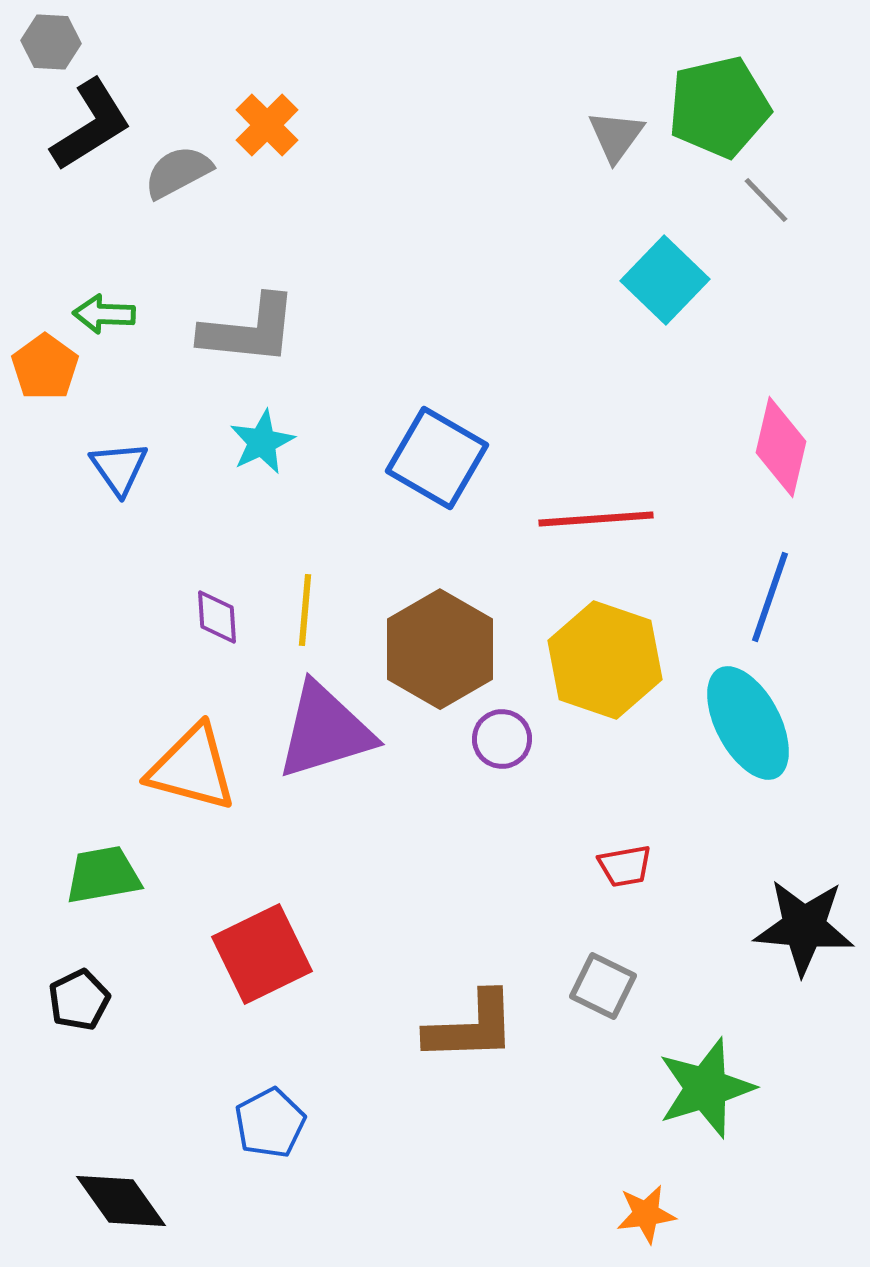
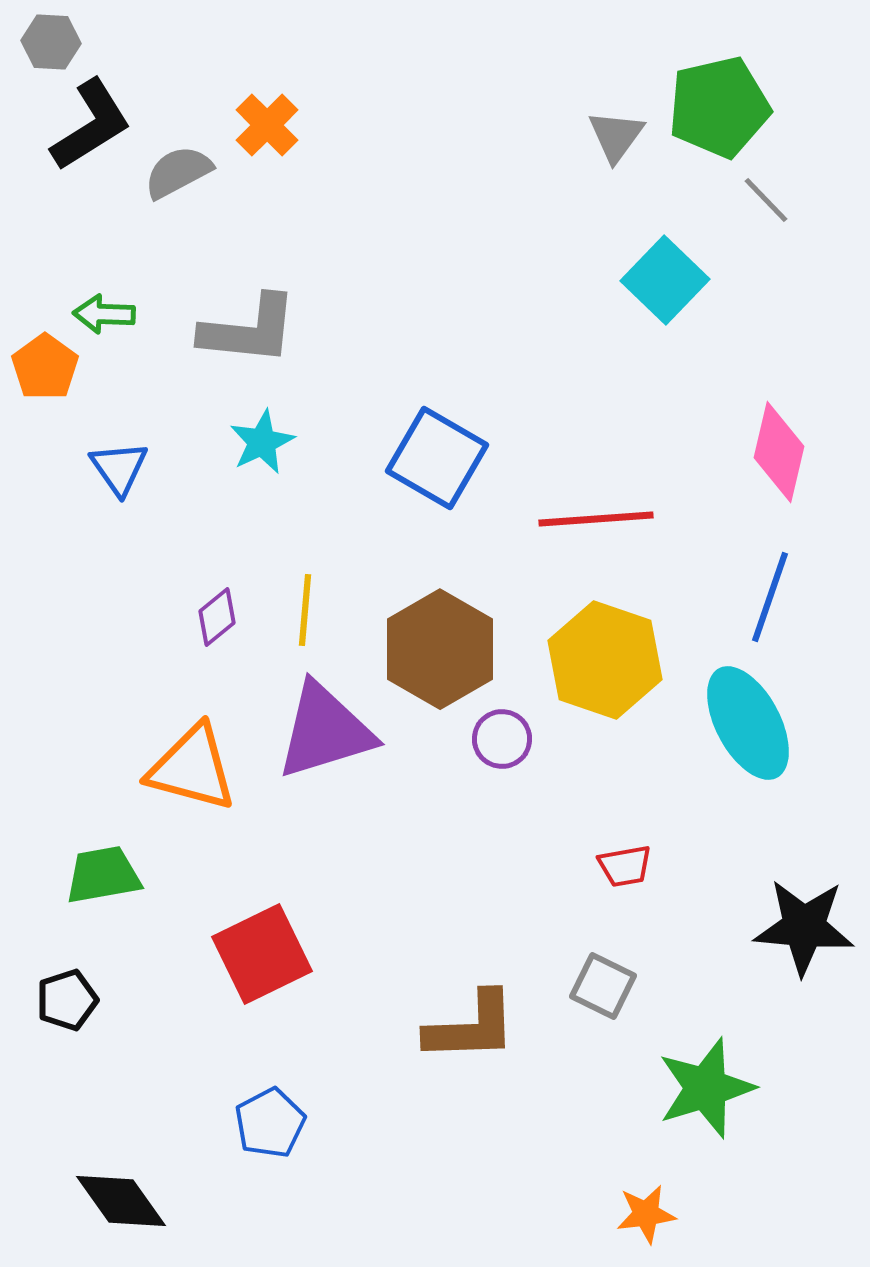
pink diamond: moved 2 px left, 5 px down
purple diamond: rotated 54 degrees clockwise
black pentagon: moved 12 px left; rotated 8 degrees clockwise
